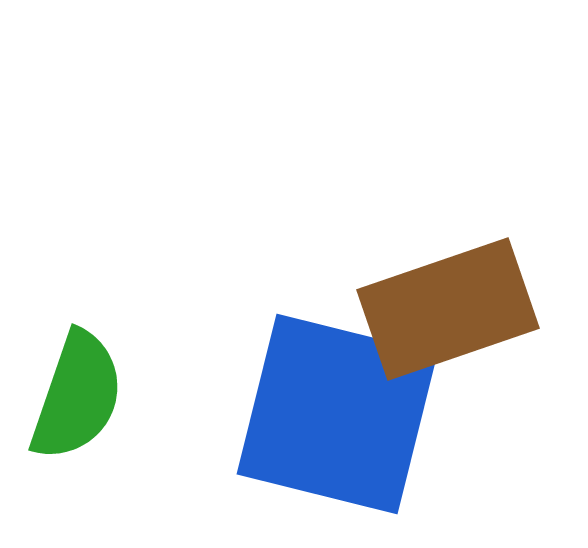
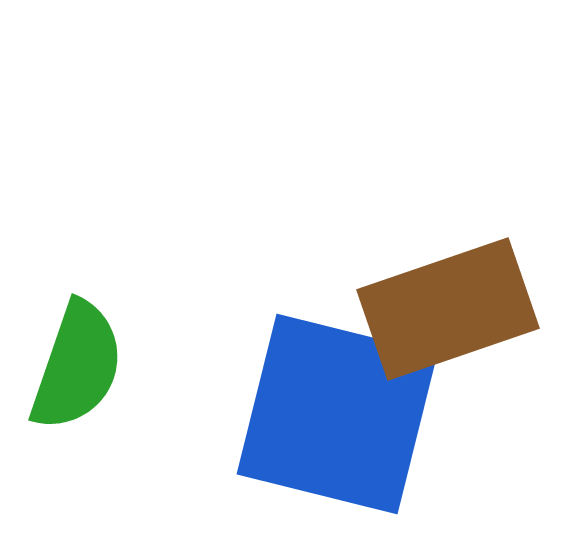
green semicircle: moved 30 px up
